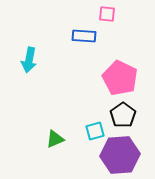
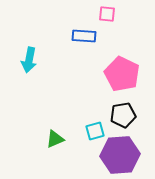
pink pentagon: moved 2 px right, 4 px up
black pentagon: rotated 25 degrees clockwise
